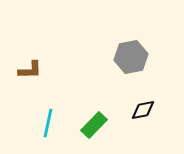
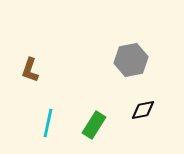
gray hexagon: moved 3 px down
brown L-shape: rotated 110 degrees clockwise
green rectangle: rotated 12 degrees counterclockwise
